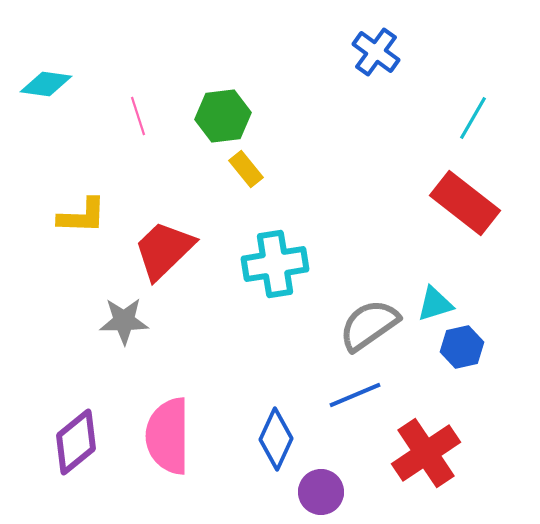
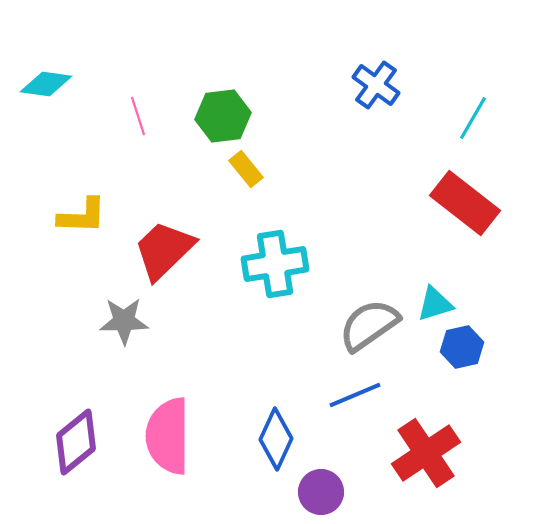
blue cross: moved 33 px down
